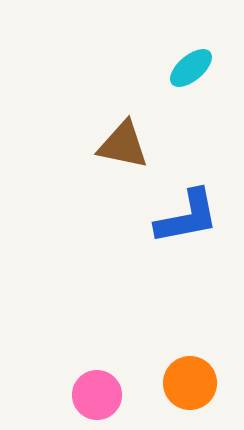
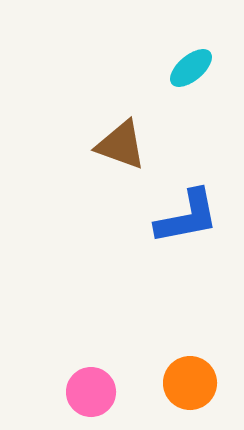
brown triangle: moved 2 px left; rotated 8 degrees clockwise
pink circle: moved 6 px left, 3 px up
